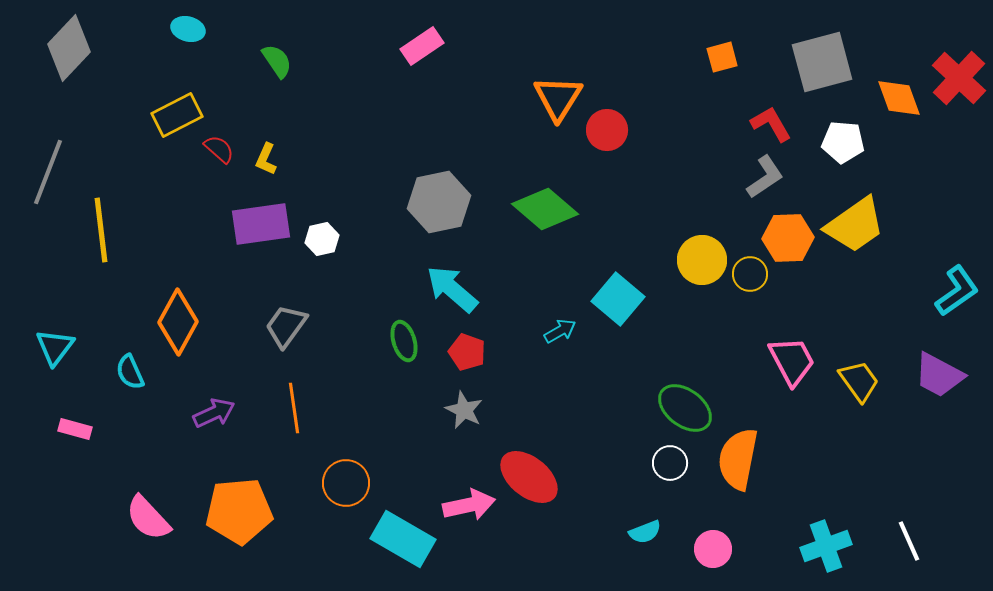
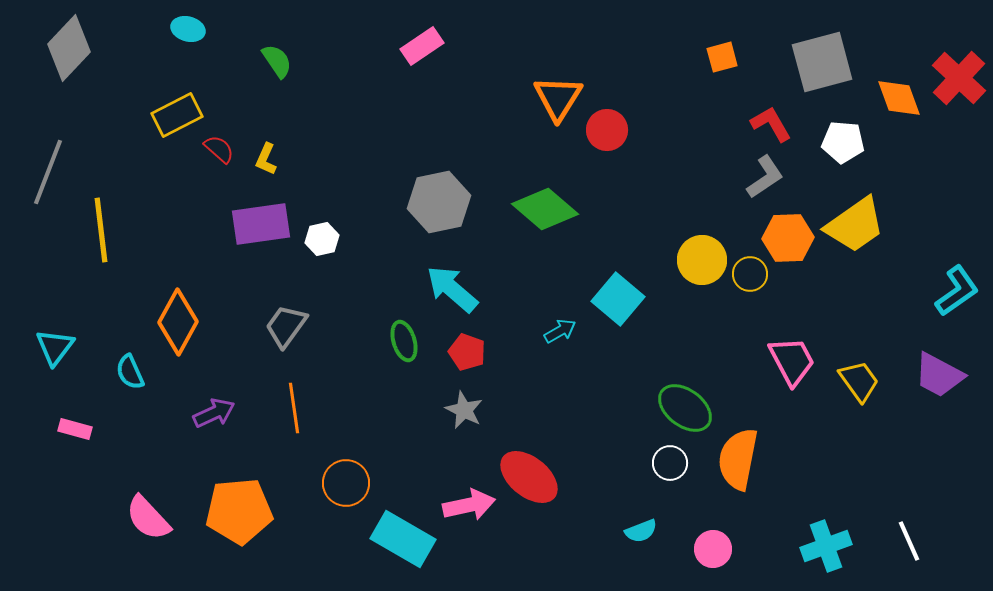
cyan semicircle at (645, 532): moved 4 px left, 1 px up
